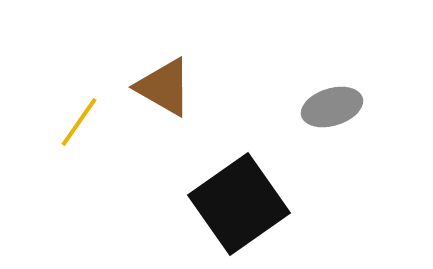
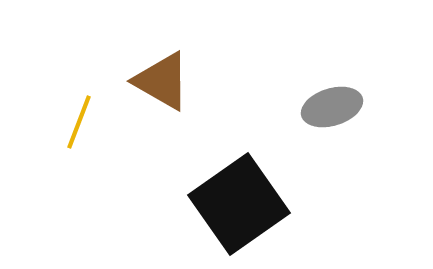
brown triangle: moved 2 px left, 6 px up
yellow line: rotated 14 degrees counterclockwise
